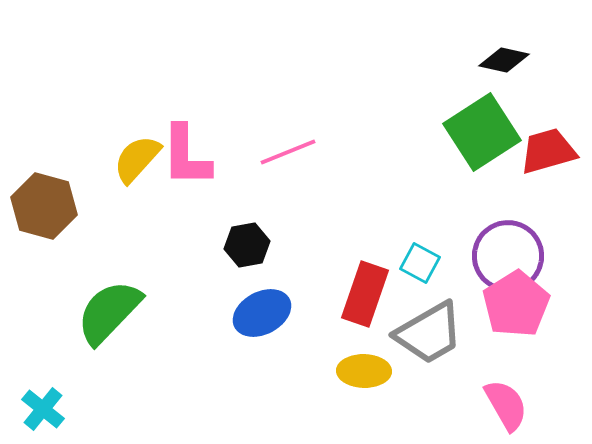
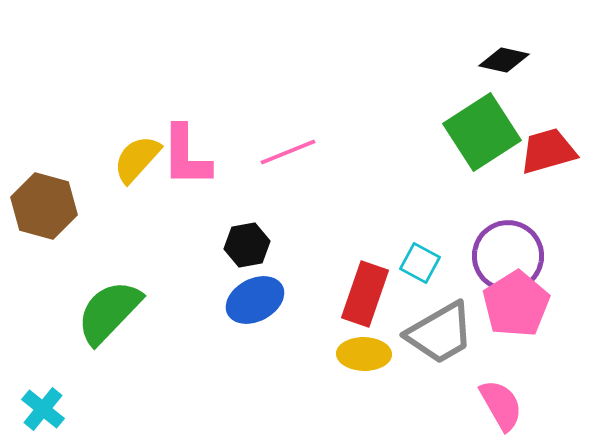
blue ellipse: moved 7 px left, 13 px up
gray trapezoid: moved 11 px right
yellow ellipse: moved 17 px up
pink semicircle: moved 5 px left
